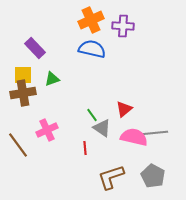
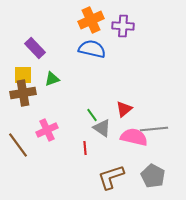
gray line: moved 4 px up
